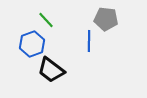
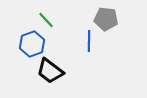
black trapezoid: moved 1 px left, 1 px down
